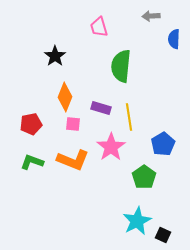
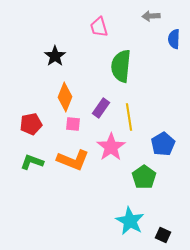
purple rectangle: rotated 72 degrees counterclockwise
cyan star: moved 7 px left; rotated 16 degrees counterclockwise
